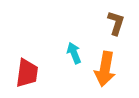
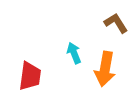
brown L-shape: rotated 50 degrees counterclockwise
red trapezoid: moved 3 px right, 3 px down
